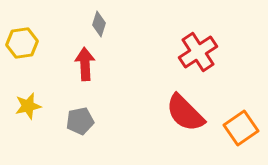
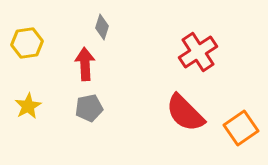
gray diamond: moved 3 px right, 3 px down
yellow hexagon: moved 5 px right
yellow star: rotated 16 degrees counterclockwise
gray pentagon: moved 9 px right, 13 px up
